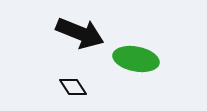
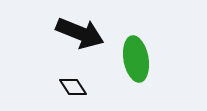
green ellipse: rotated 69 degrees clockwise
